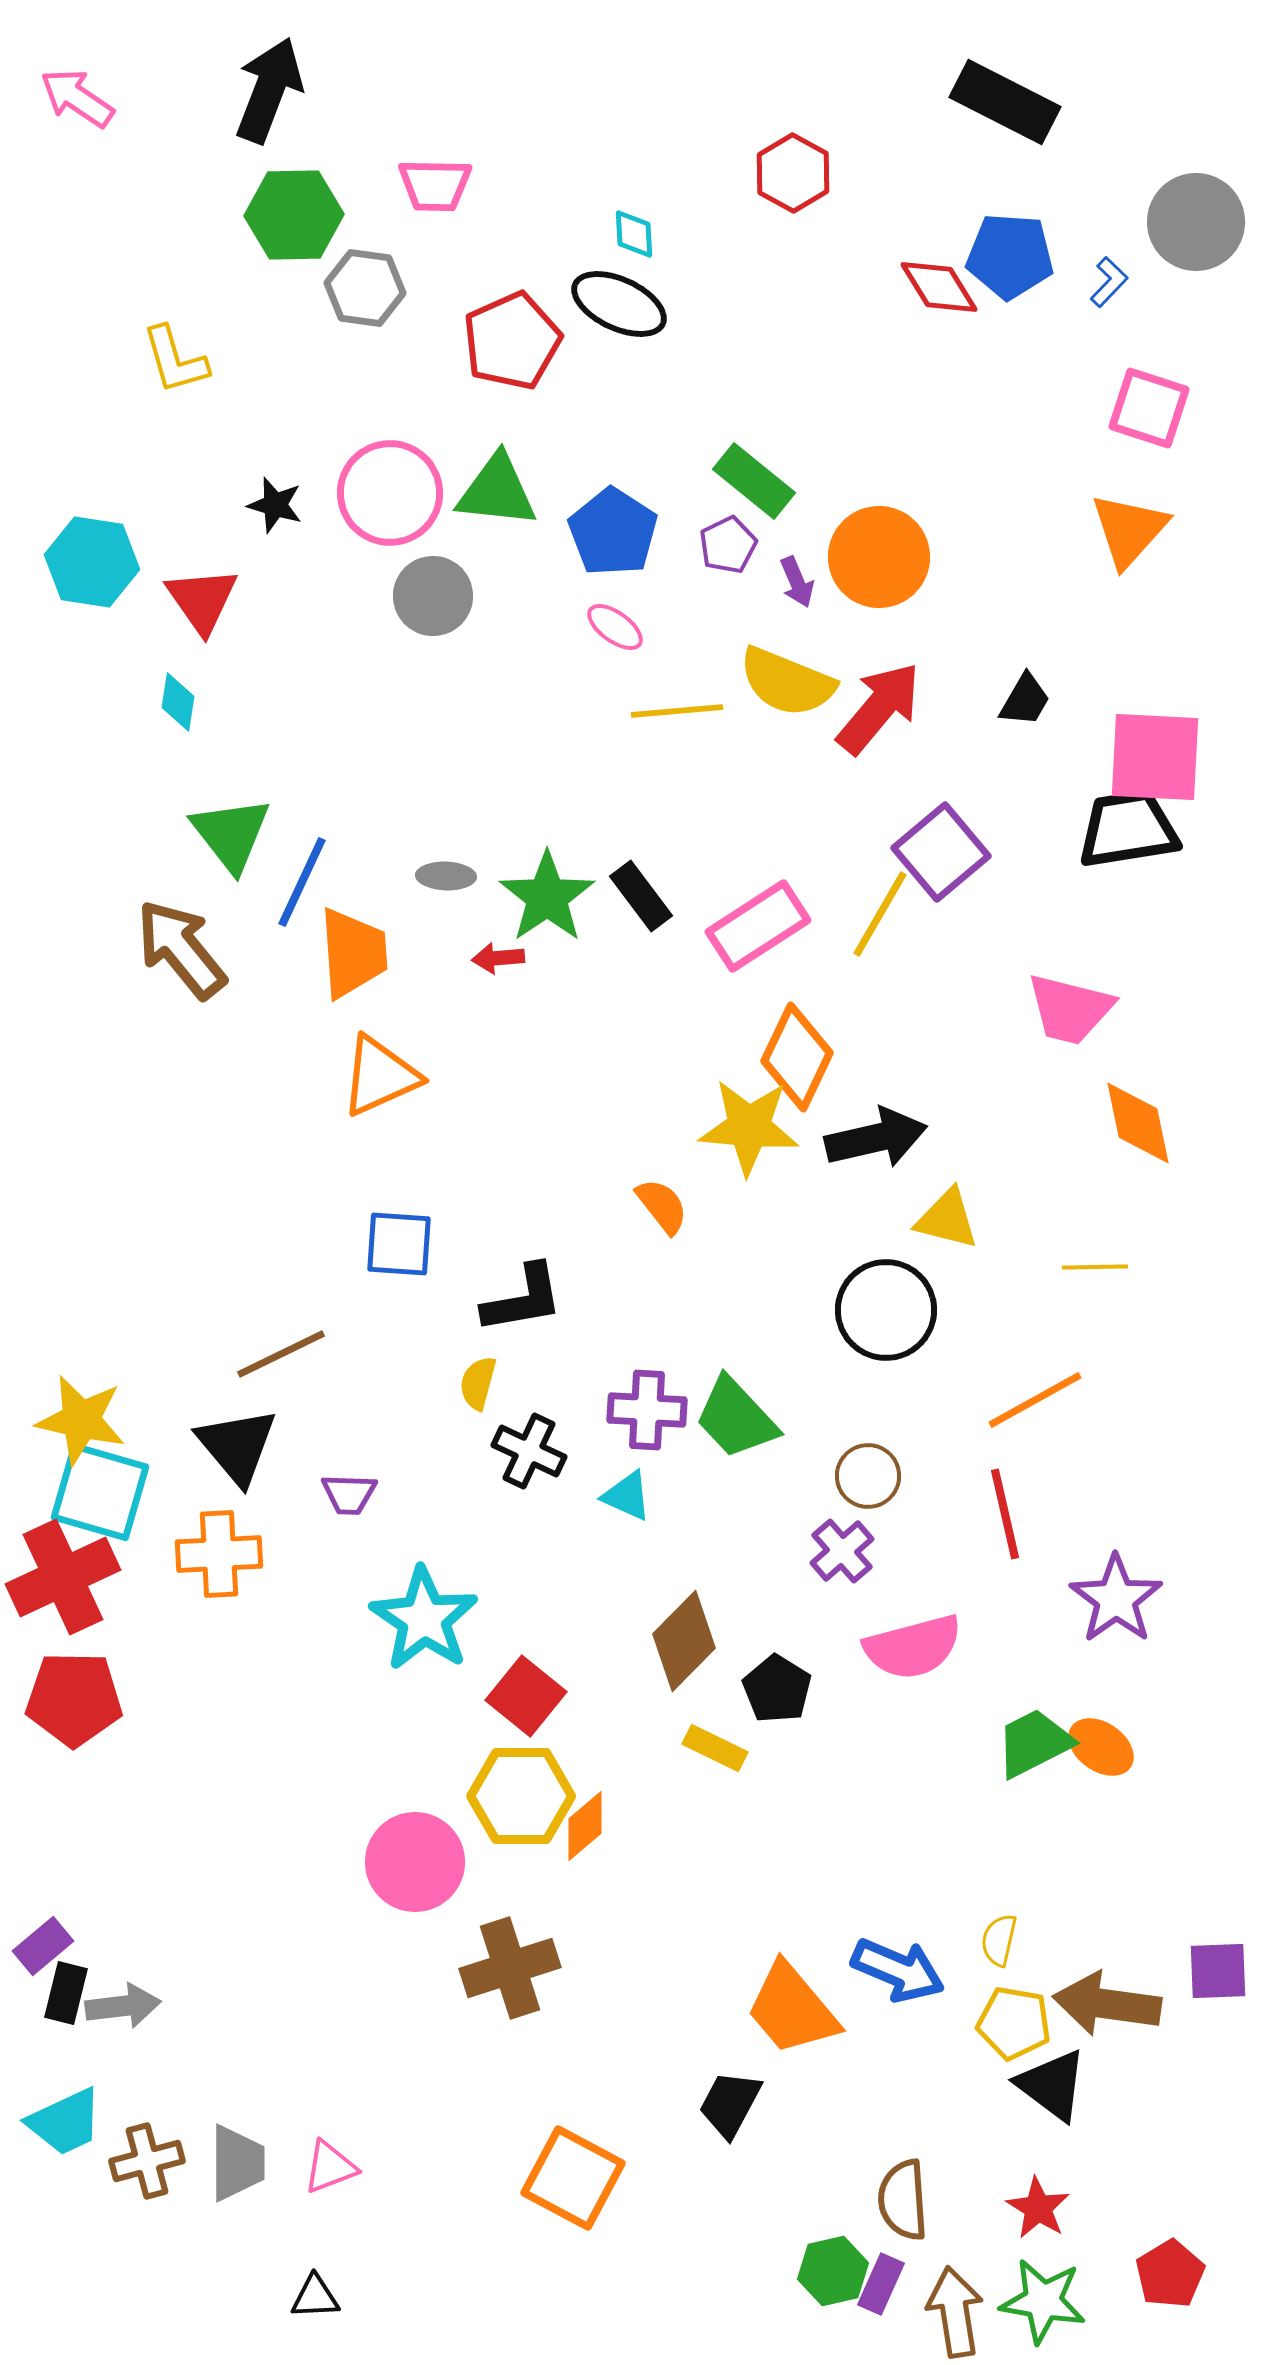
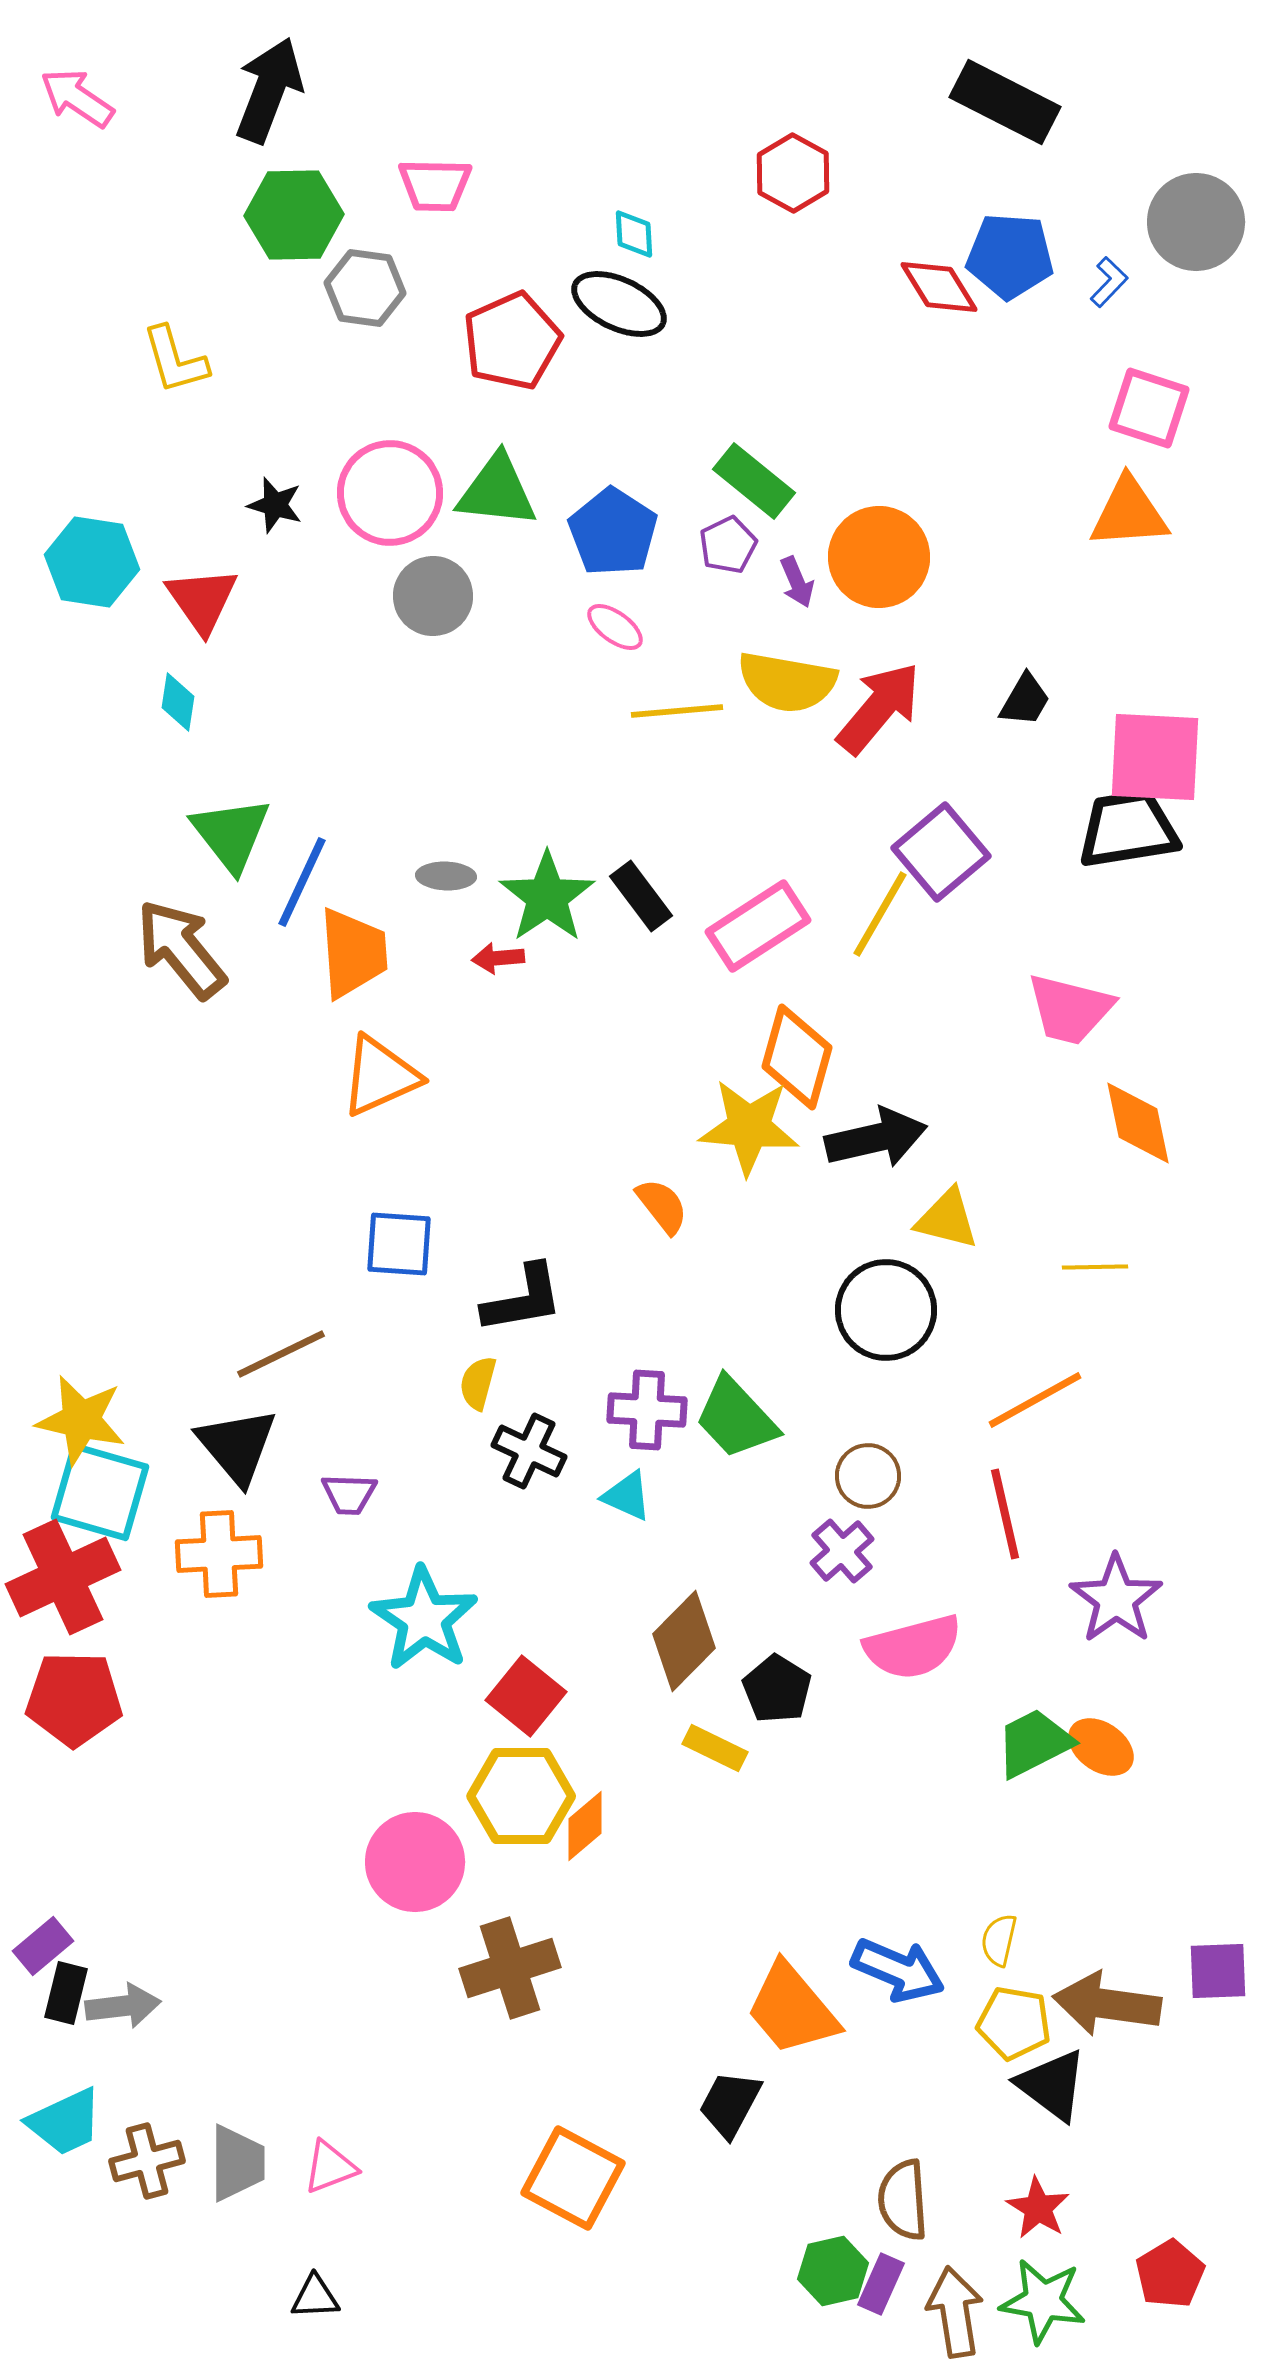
orange triangle at (1129, 530): moved 17 px up; rotated 44 degrees clockwise
yellow semicircle at (787, 682): rotated 12 degrees counterclockwise
orange diamond at (797, 1057): rotated 10 degrees counterclockwise
